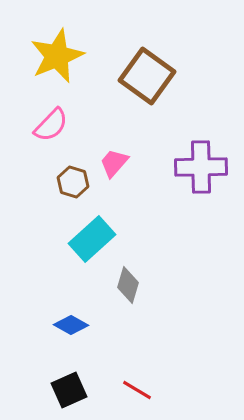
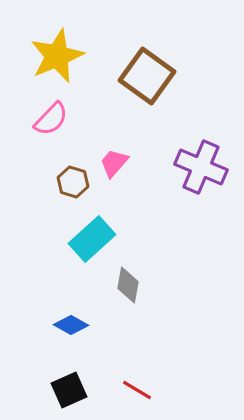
pink semicircle: moved 6 px up
purple cross: rotated 24 degrees clockwise
gray diamond: rotated 6 degrees counterclockwise
